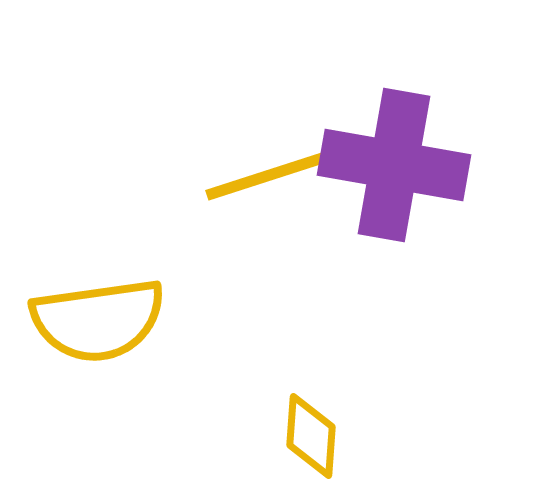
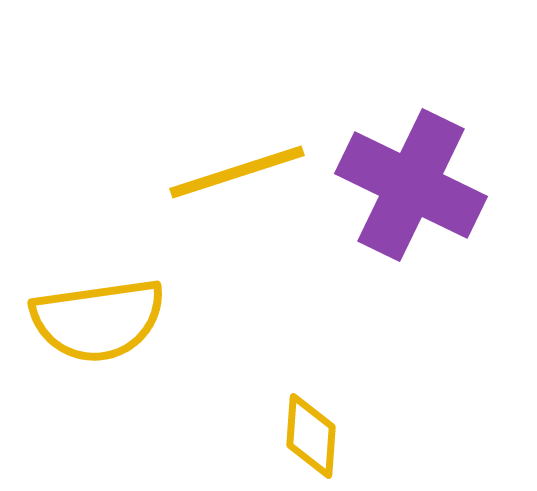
purple cross: moved 17 px right, 20 px down; rotated 16 degrees clockwise
yellow line: moved 36 px left, 2 px up
